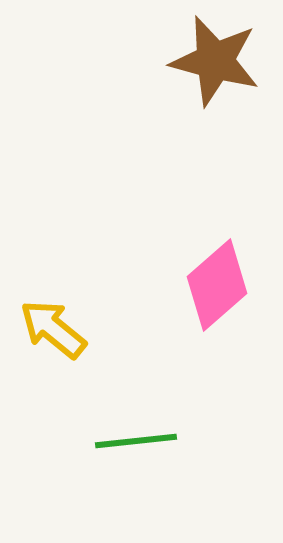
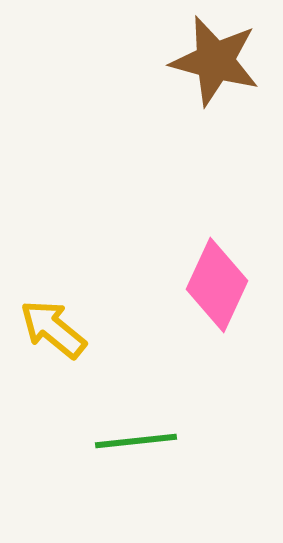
pink diamond: rotated 24 degrees counterclockwise
